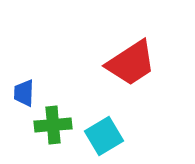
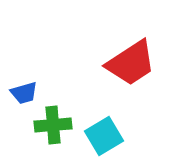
blue trapezoid: rotated 108 degrees counterclockwise
